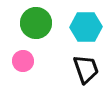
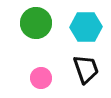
pink circle: moved 18 px right, 17 px down
